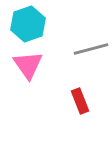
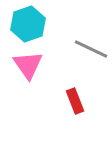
gray line: rotated 40 degrees clockwise
red rectangle: moved 5 px left
